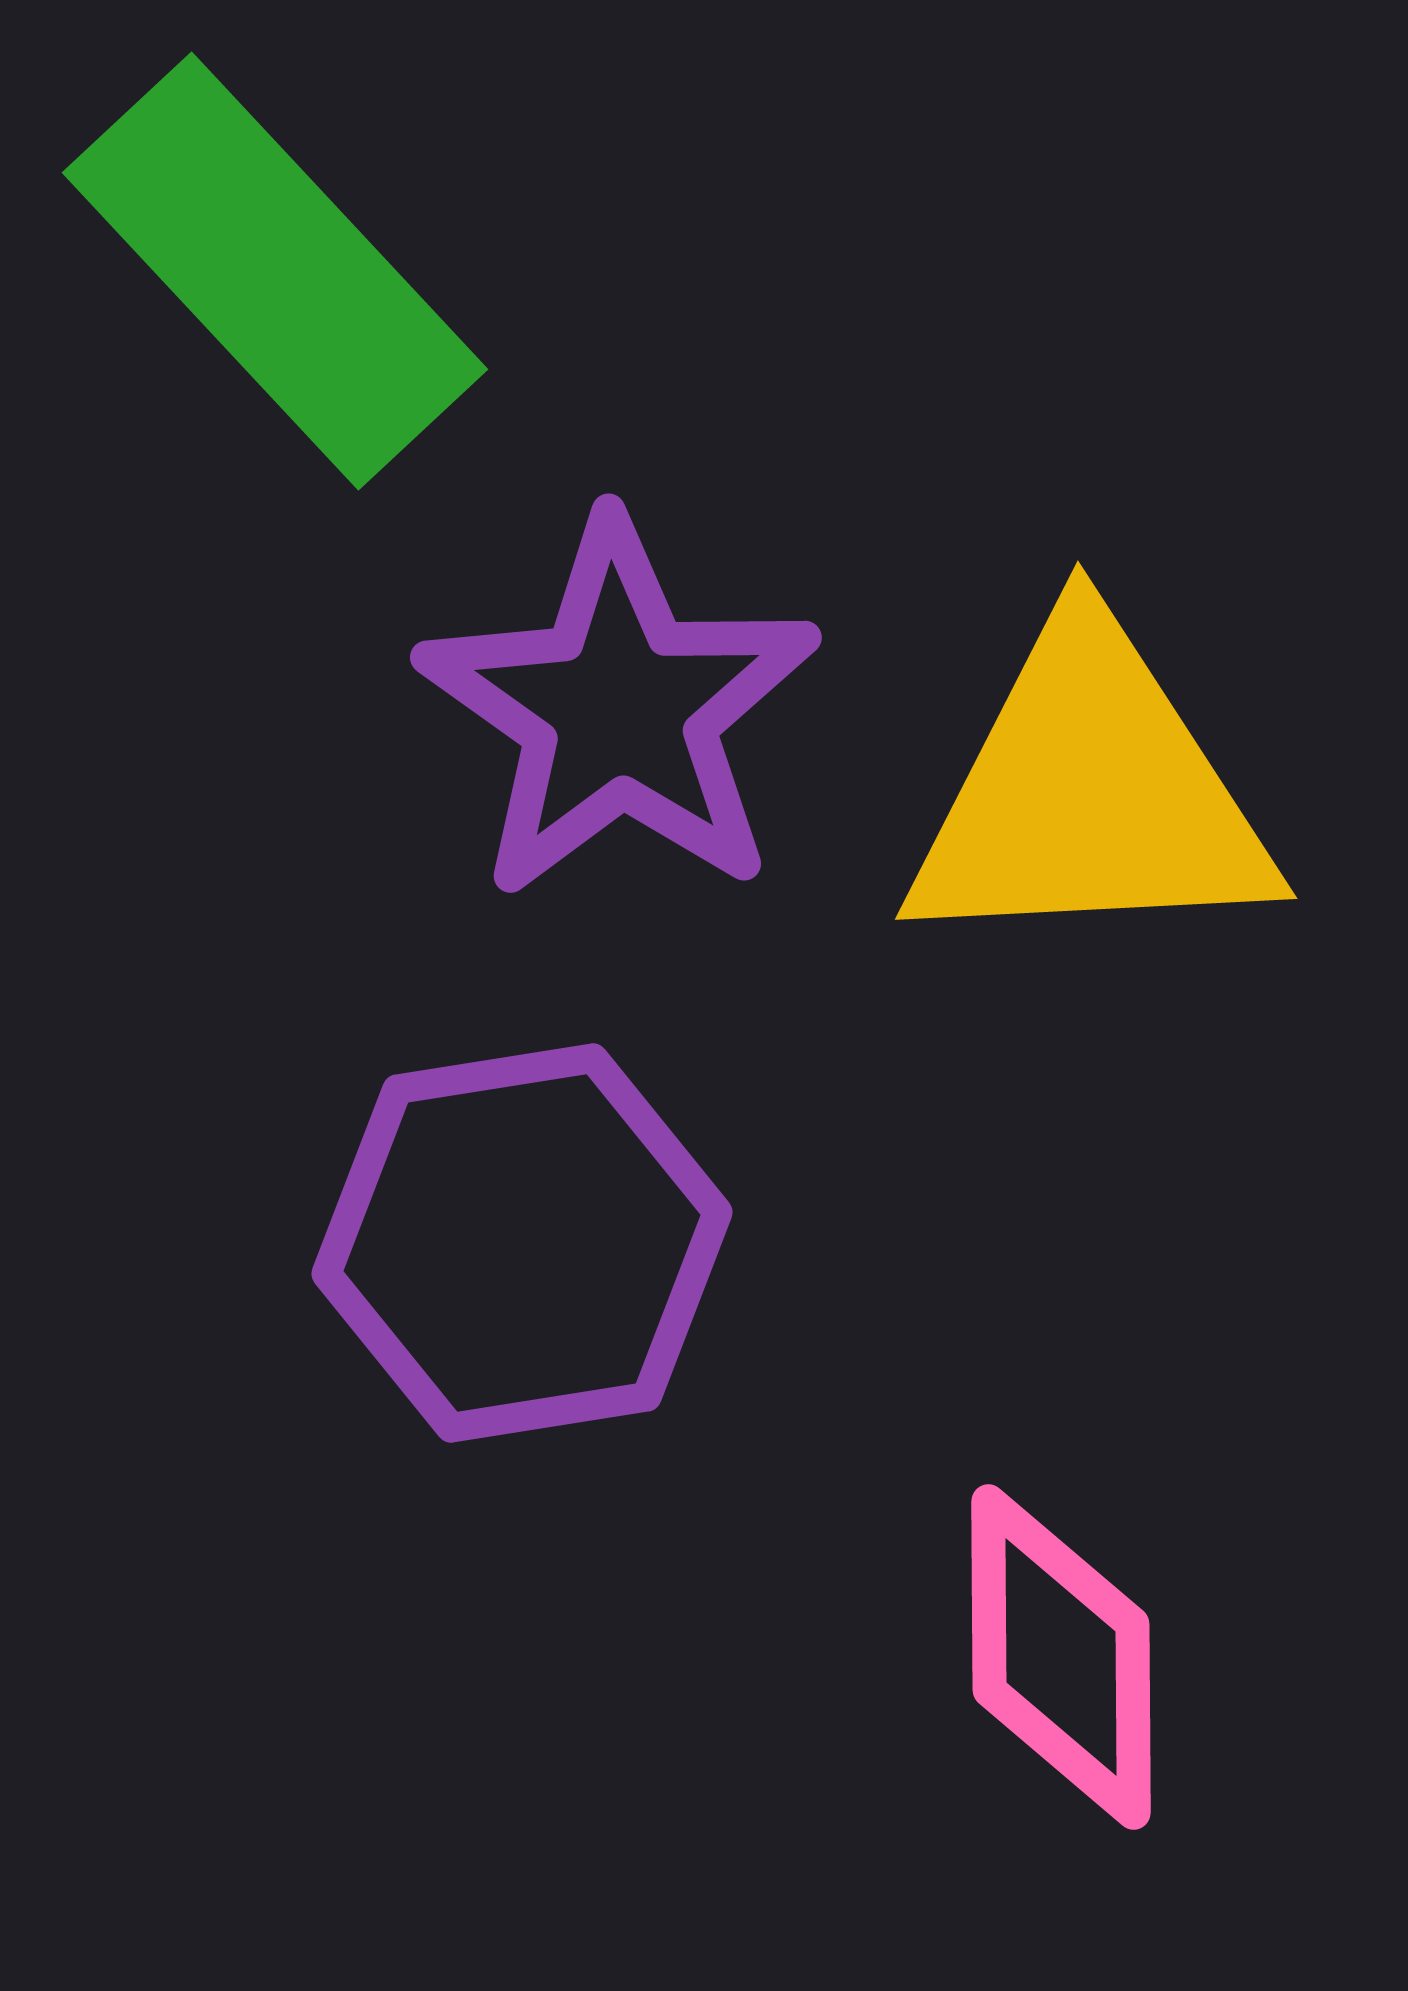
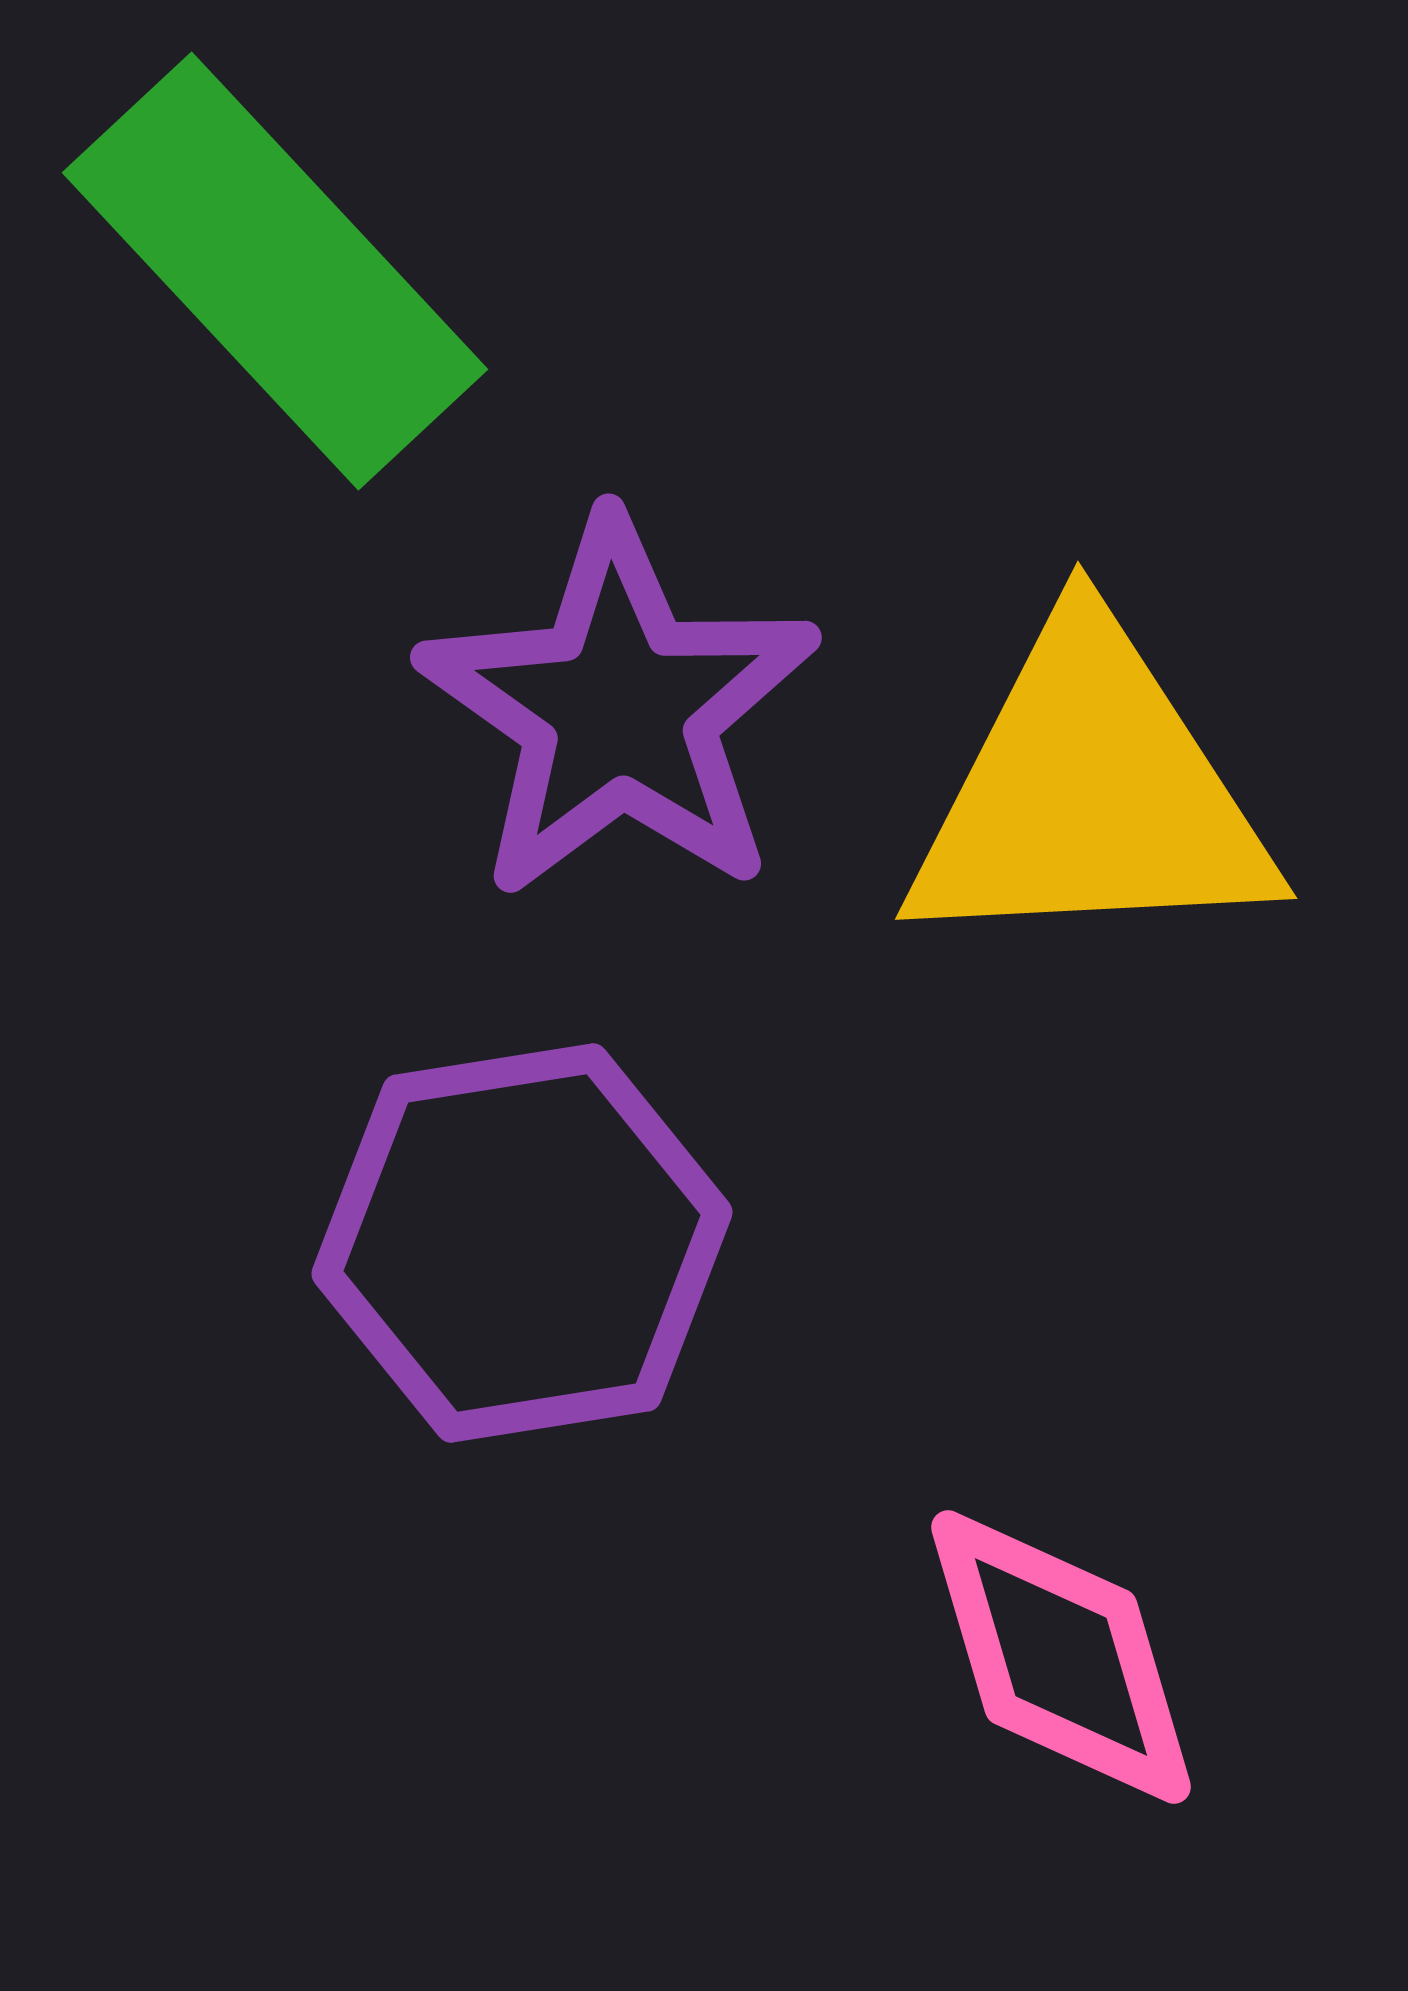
pink diamond: rotated 16 degrees counterclockwise
